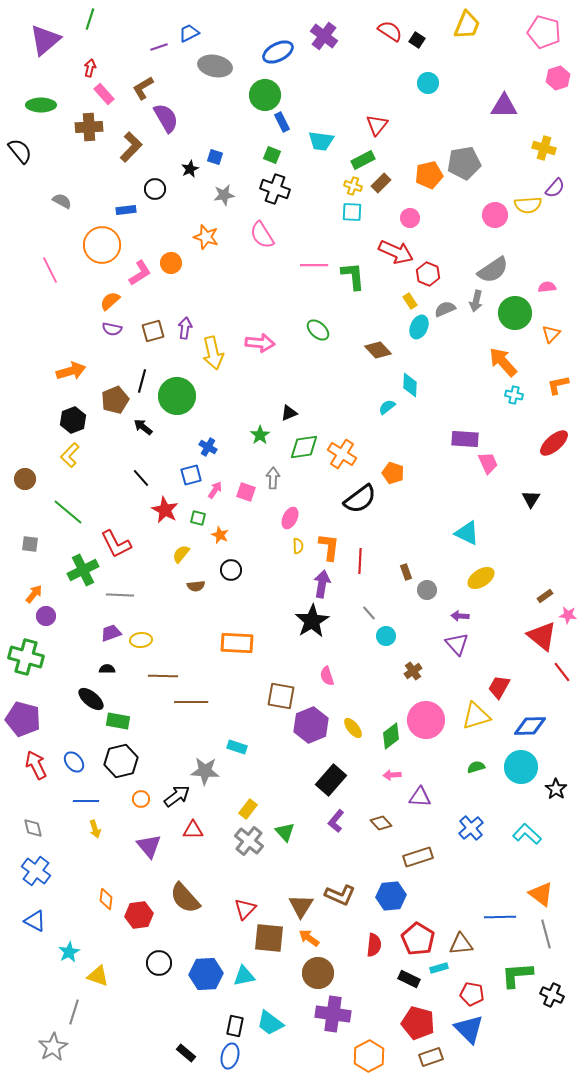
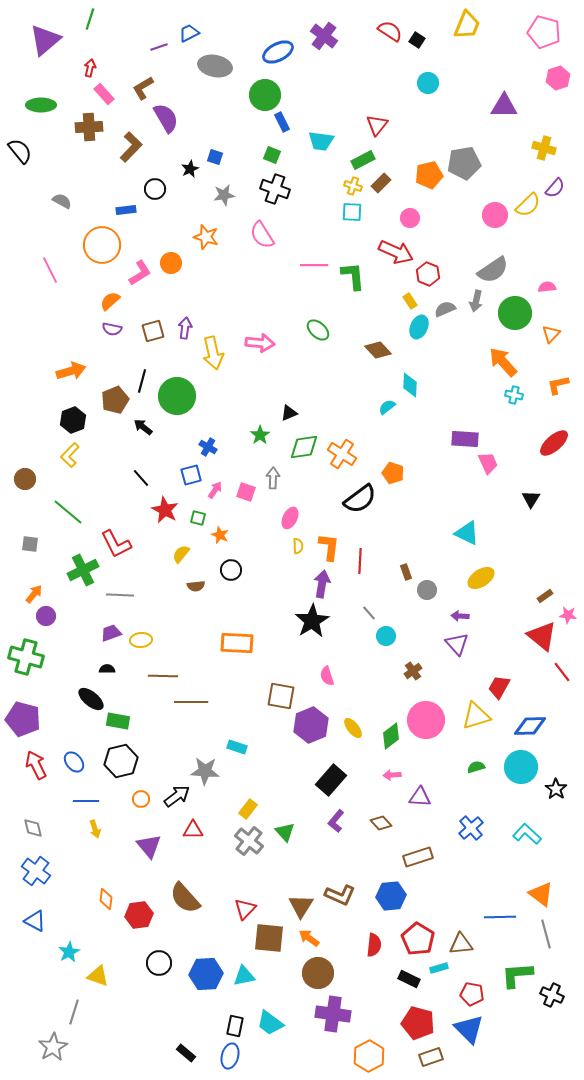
yellow semicircle at (528, 205): rotated 40 degrees counterclockwise
